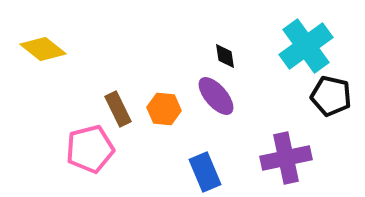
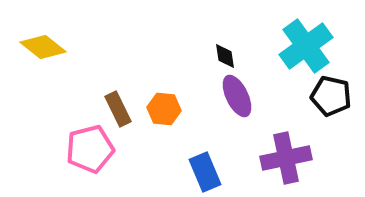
yellow diamond: moved 2 px up
purple ellipse: moved 21 px right; rotated 15 degrees clockwise
